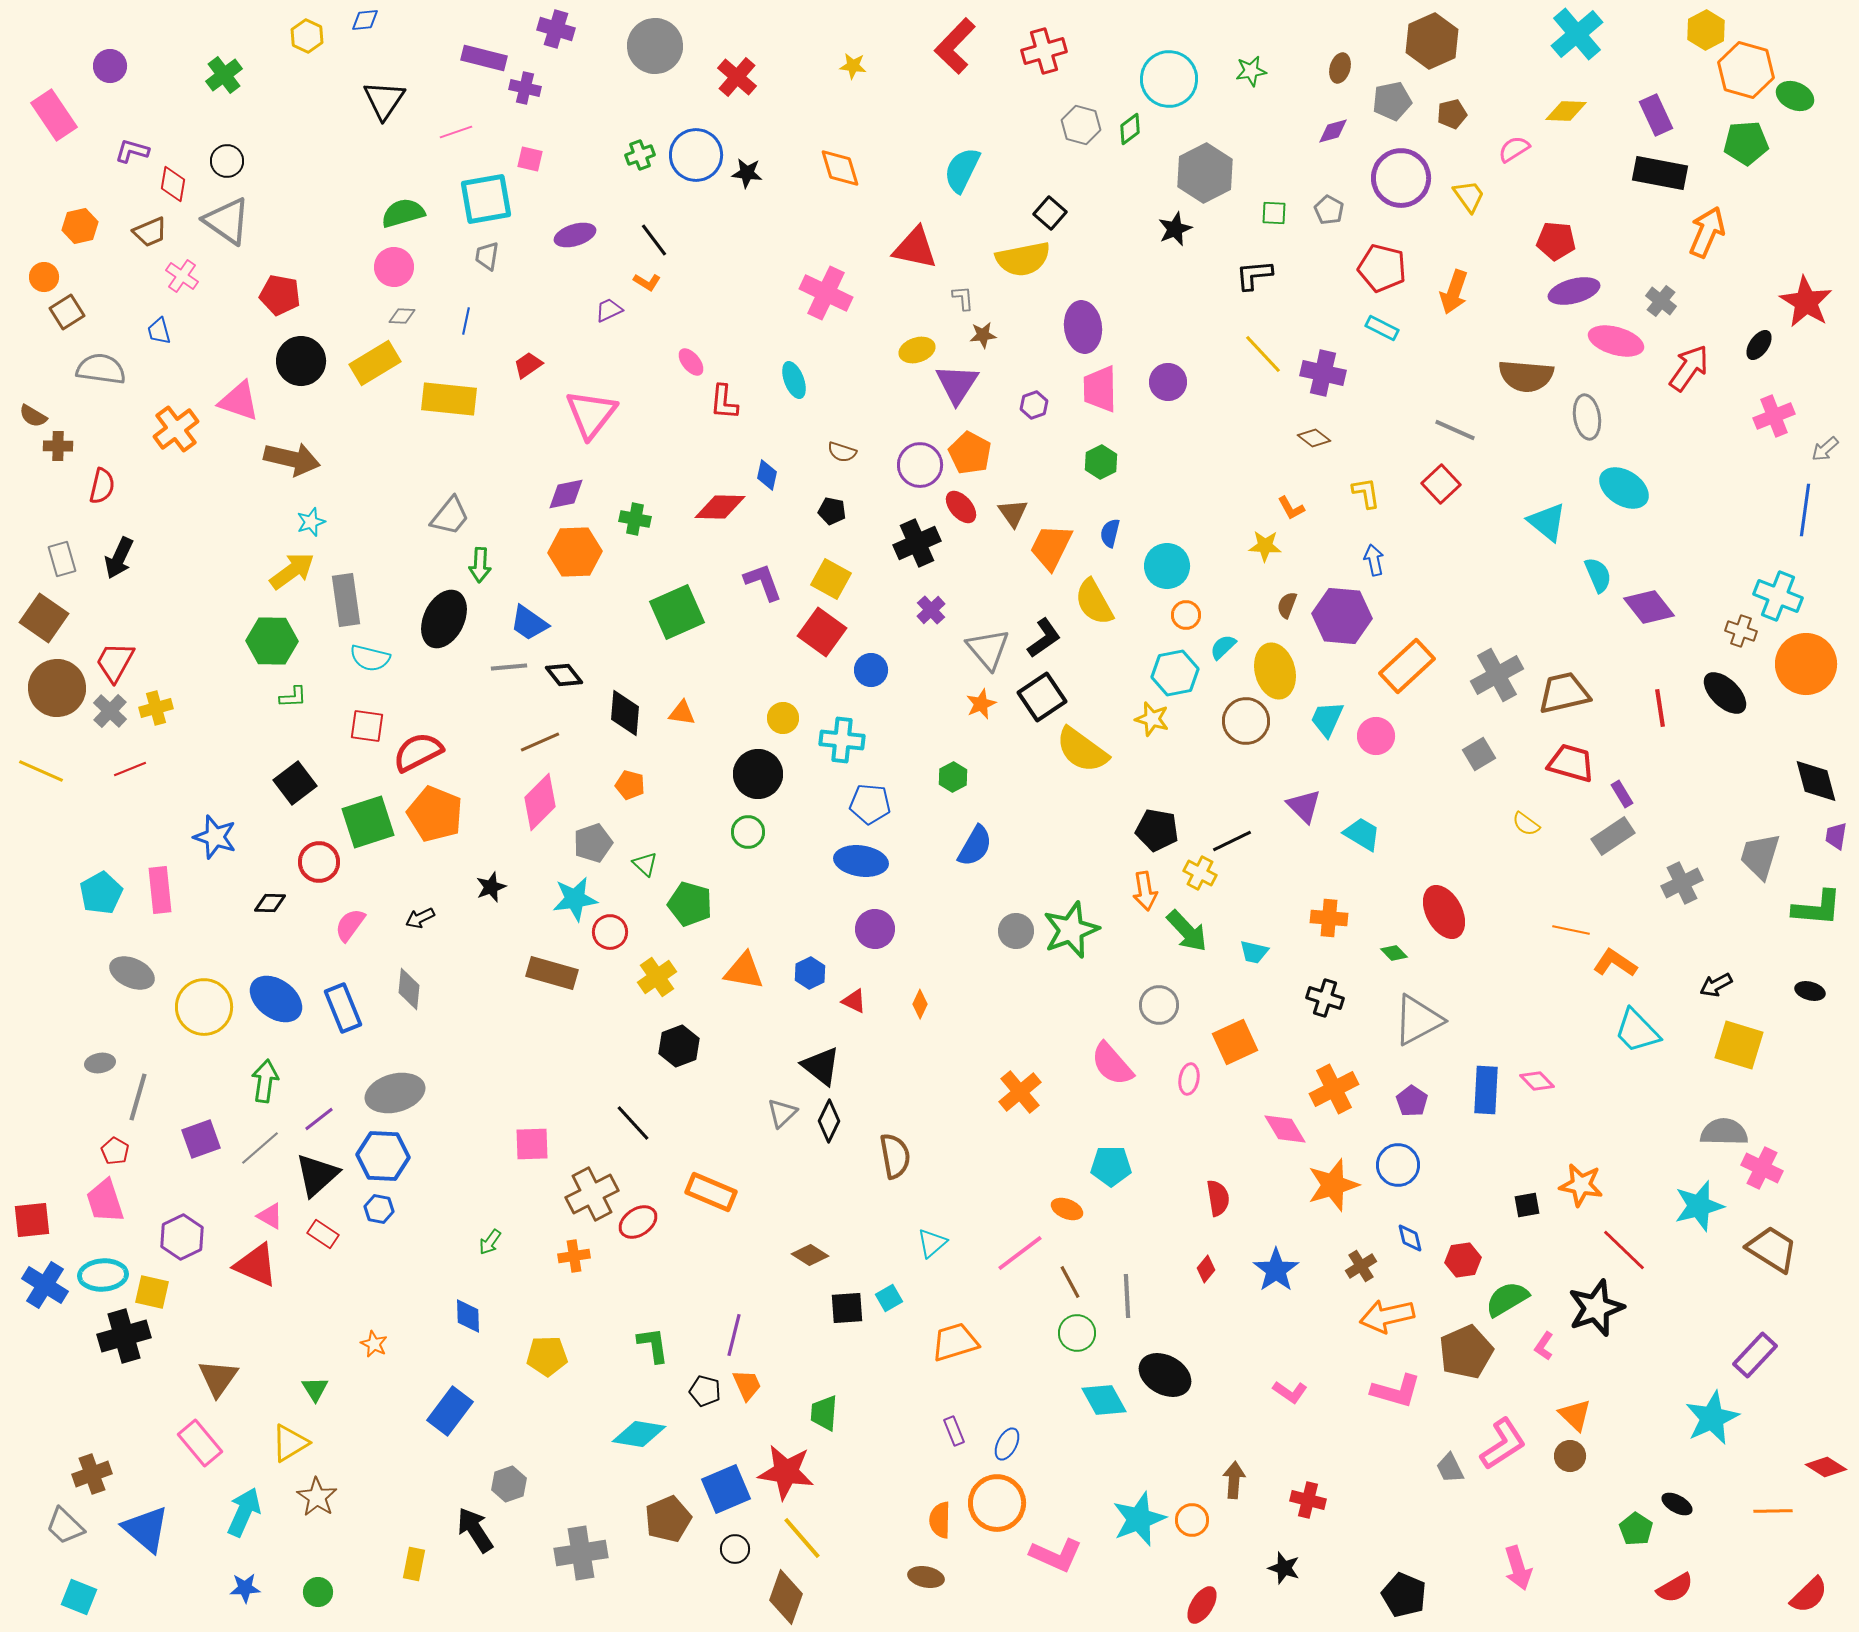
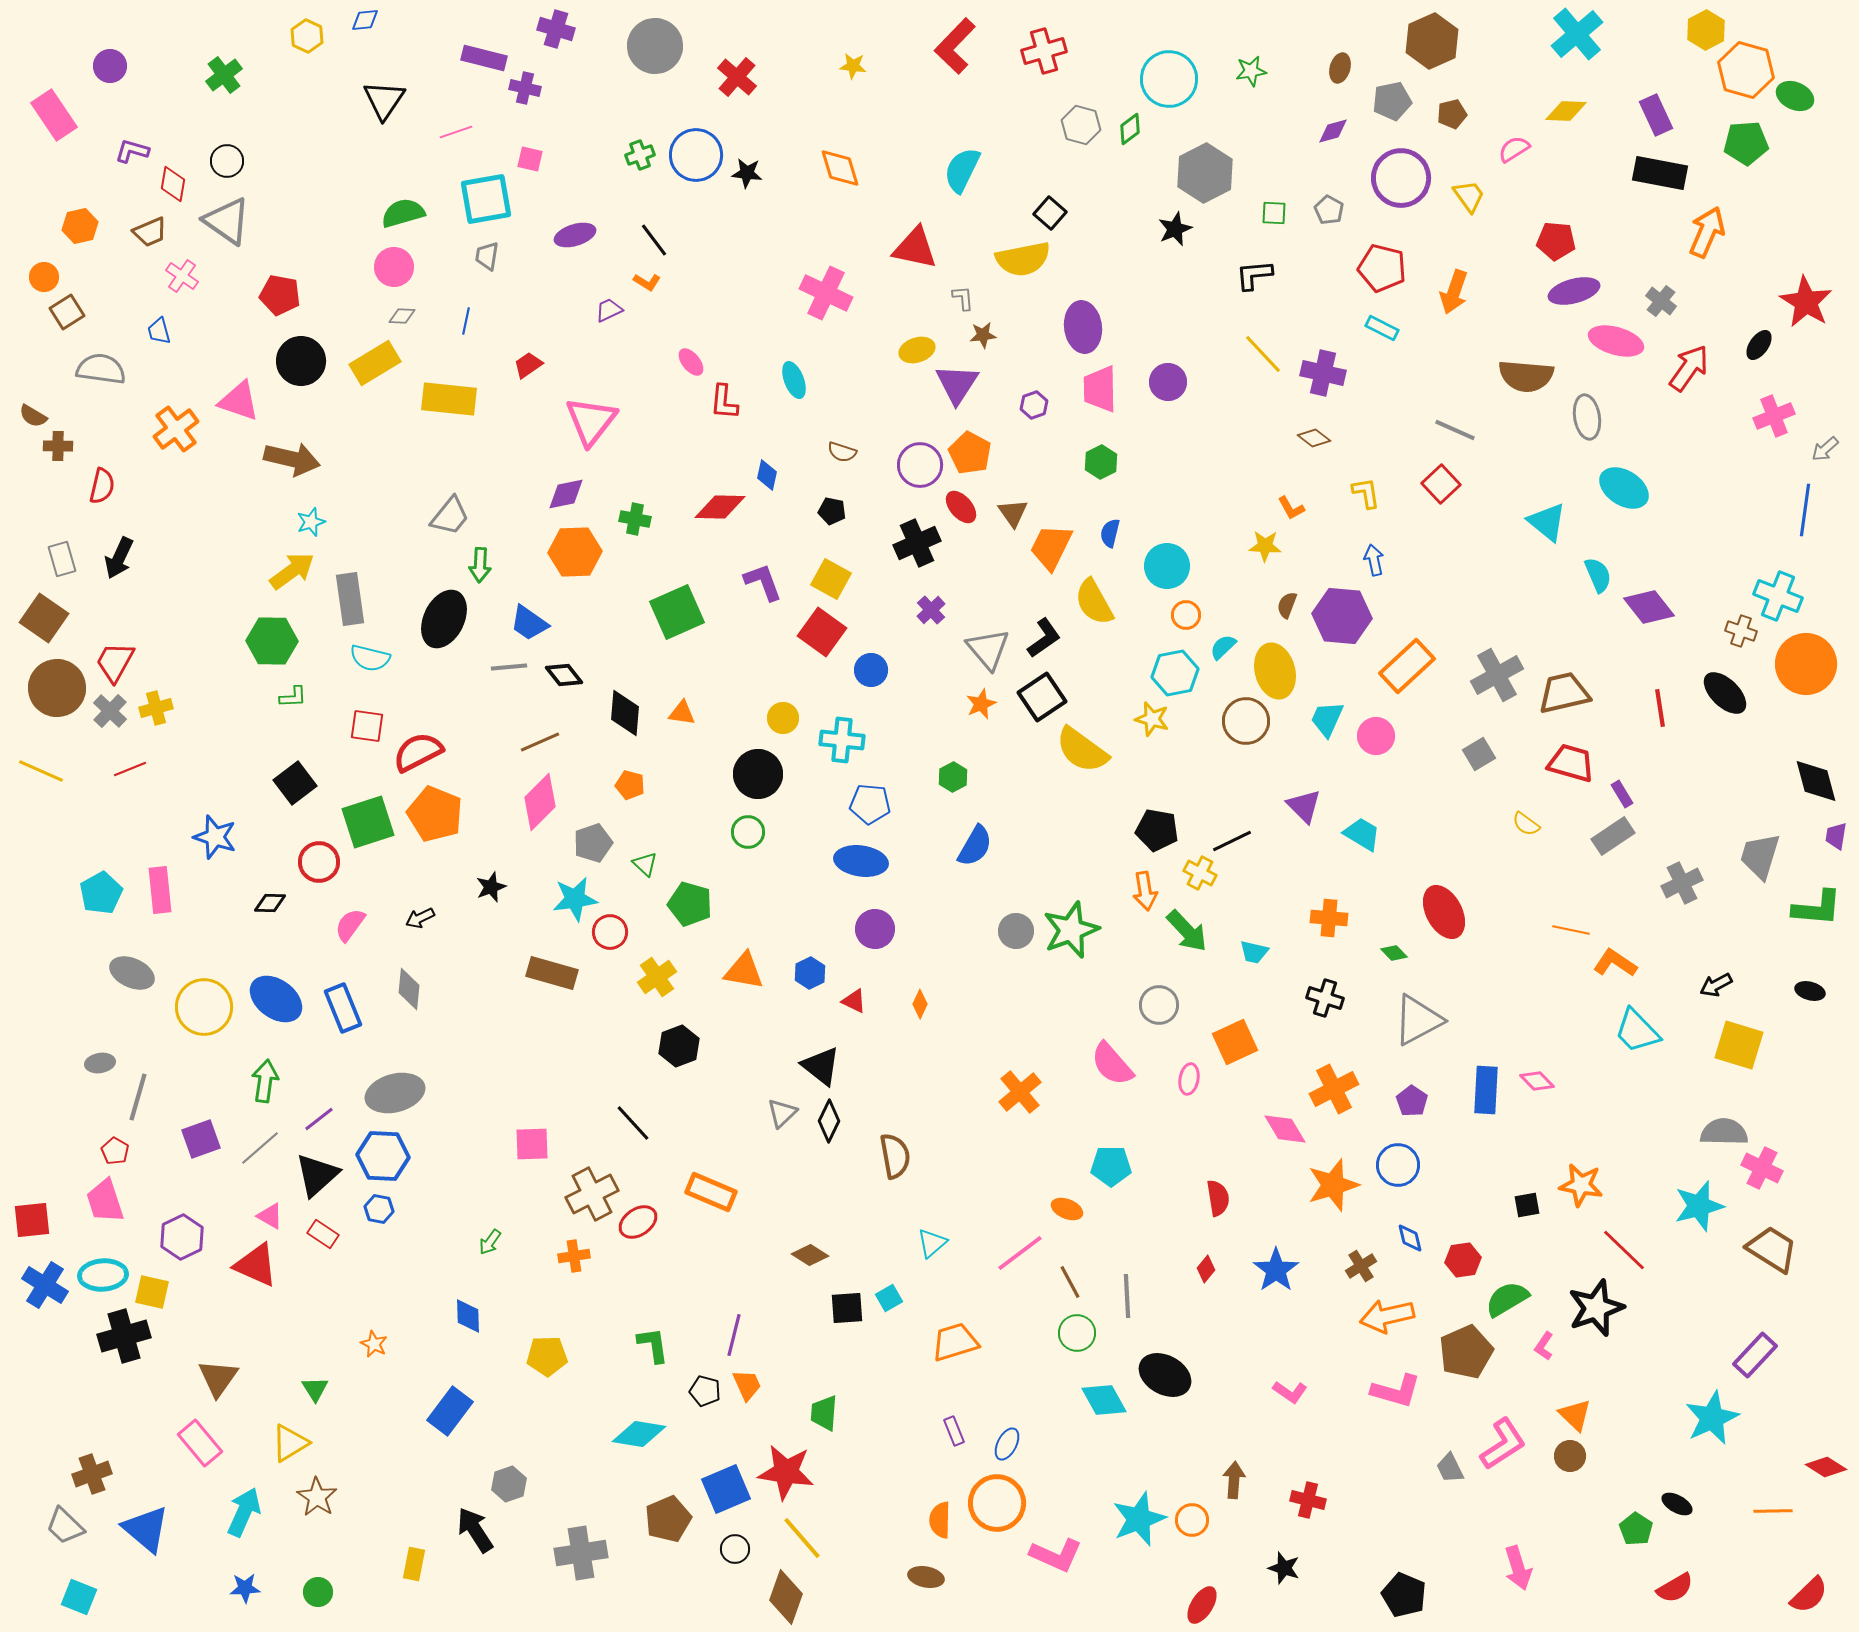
pink triangle at (591, 414): moved 7 px down
gray rectangle at (346, 600): moved 4 px right, 1 px up
